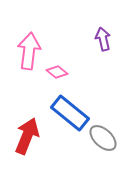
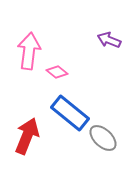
purple arrow: moved 6 px right, 1 px down; rotated 55 degrees counterclockwise
